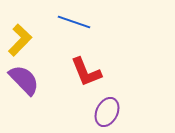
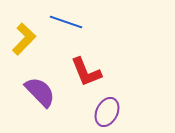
blue line: moved 8 px left
yellow L-shape: moved 4 px right, 1 px up
purple semicircle: moved 16 px right, 12 px down
